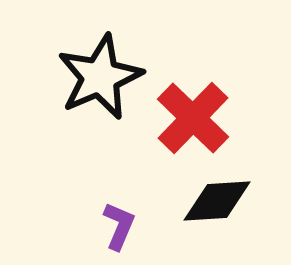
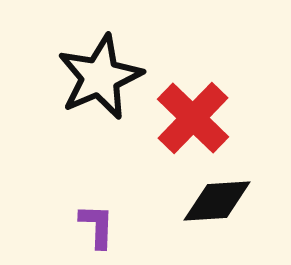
purple L-shape: moved 22 px left; rotated 21 degrees counterclockwise
